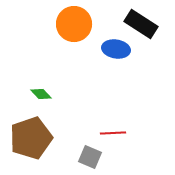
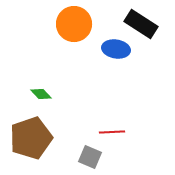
red line: moved 1 px left, 1 px up
